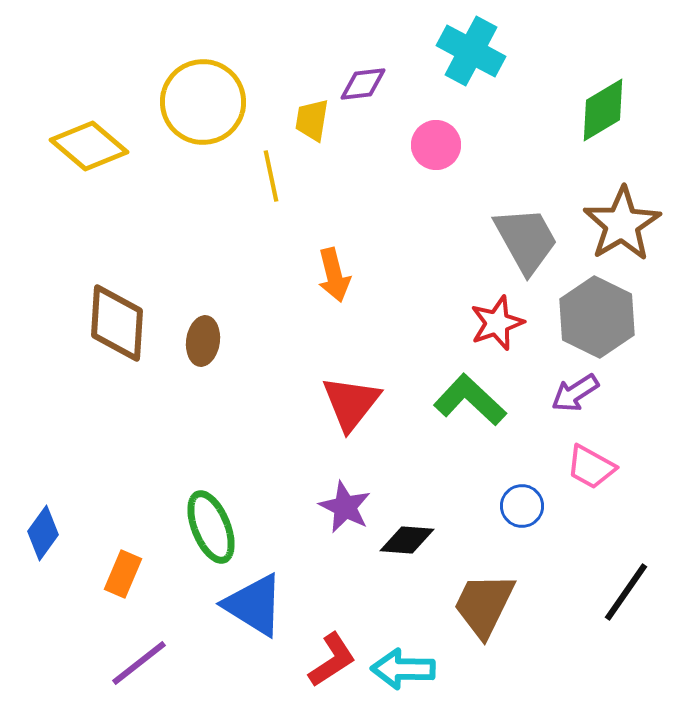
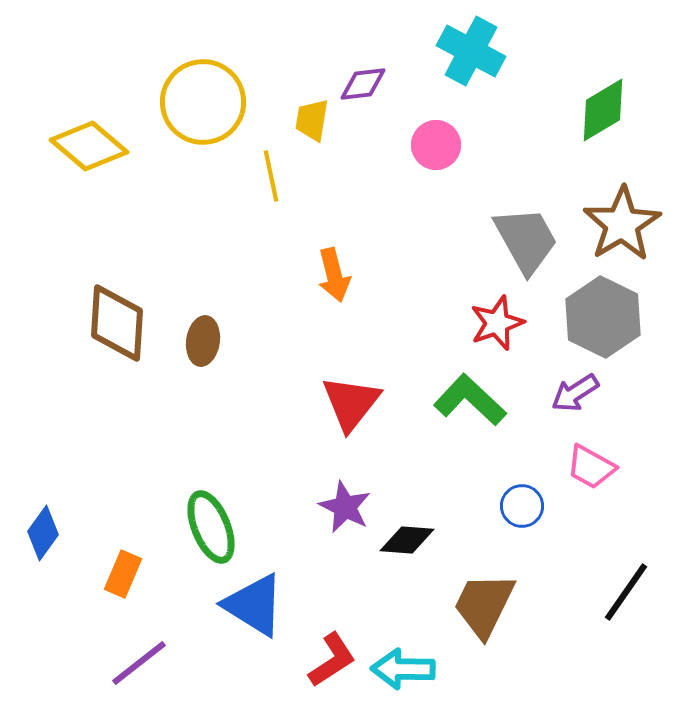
gray hexagon: moved 6 px right
